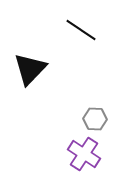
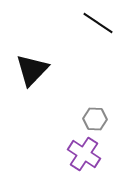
black line: moved 17 px right, 7 px up
black triangle: moved 2 px right, 1 px down
